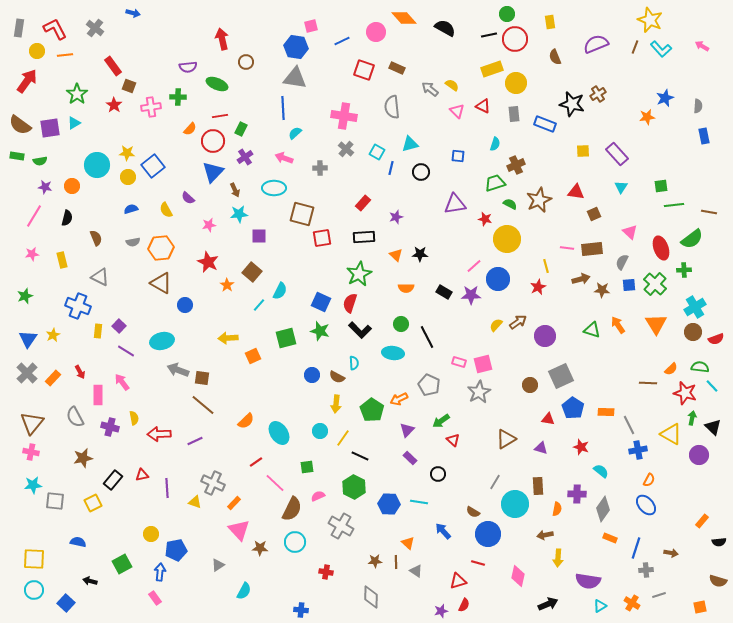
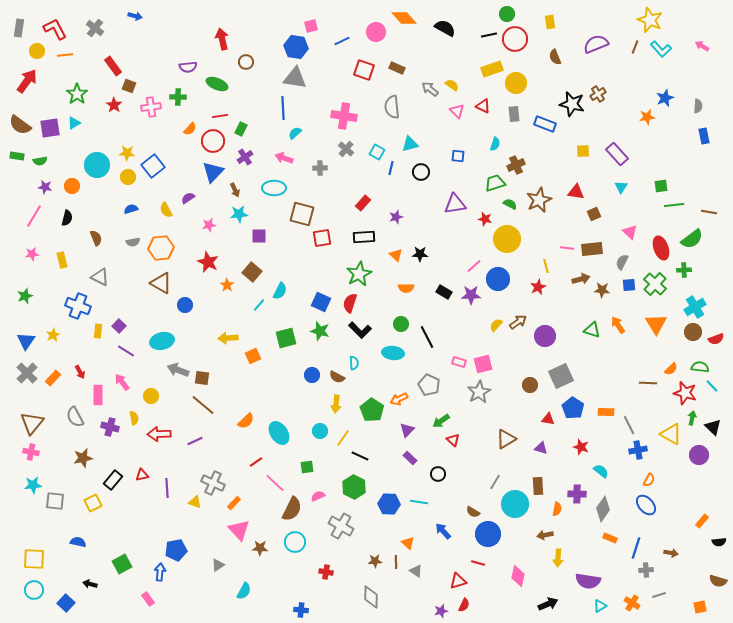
blue arrow at (133, 13): moved 2 px right, 3 px down
purple semicircle at (188, 198): rotated 104 degrees clockwise
blue triangle at (28, 339): moved 2 px left, 2 px down
yellow circle at (151, 534): moved 138 px up
black arrow at (90, 581): moved 3 px down
pink rectangle at (155, 598): moved 7 px left, 1 px down
